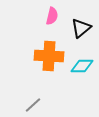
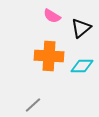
pink semicircle: rotated 108 degrees clockwise
